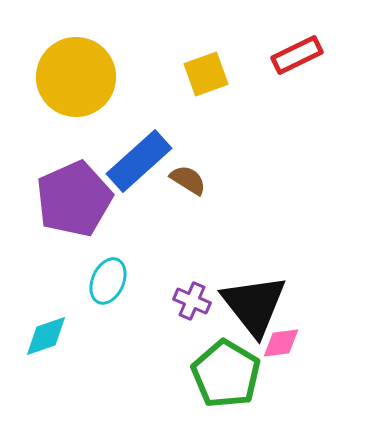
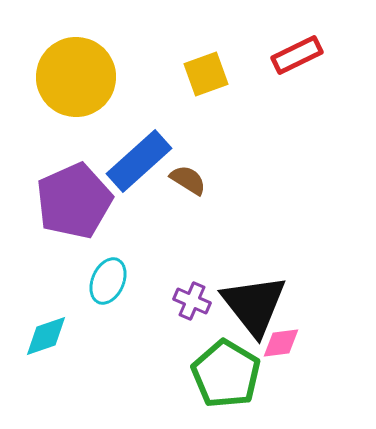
purple pentagon: moved 2 px down
